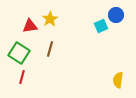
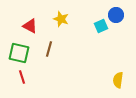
yellow star: moved 11 px right; rotated 21 degrees counterclockwise
red triangle: rotated 35 degrees clockwise
brown line: moved 1 px left
green square: rotated 20 degrees counterclockwise
red line: rotated 32 degrees counterclockwise
